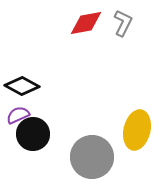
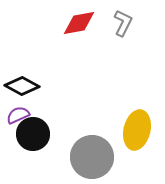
red diamond: moved 7 px left
